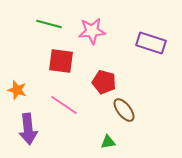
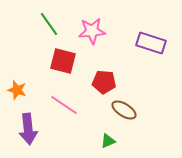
green line: rotated 40 degrees clockwise
red square: moved 2 px right; rotated 8 degrees clockwise
red pentagon: rotated 10 degrees counterclockwise
brown ellipse: rotated 20 degrees counterclockwise
green triangle: moved 1 px up; rotated 14 degrees counterclockwise
